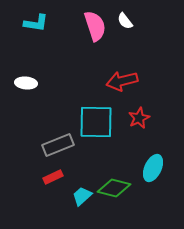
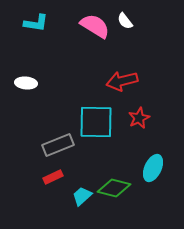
pink semicircle: rotated 40 degrees counterclockwise
